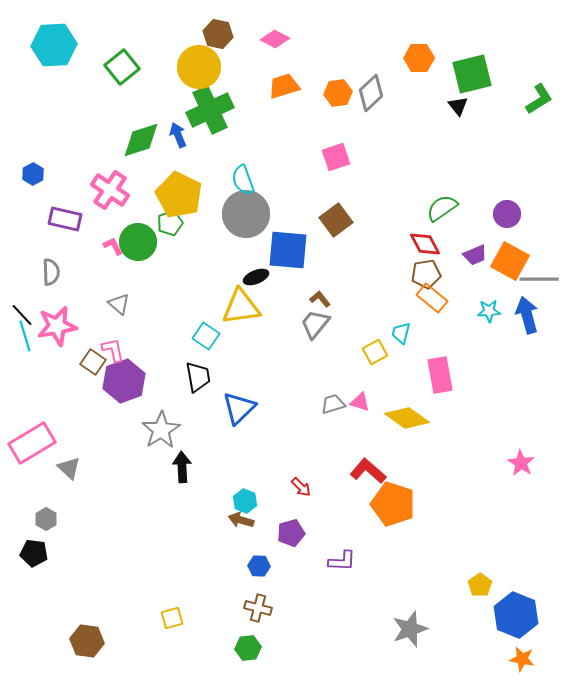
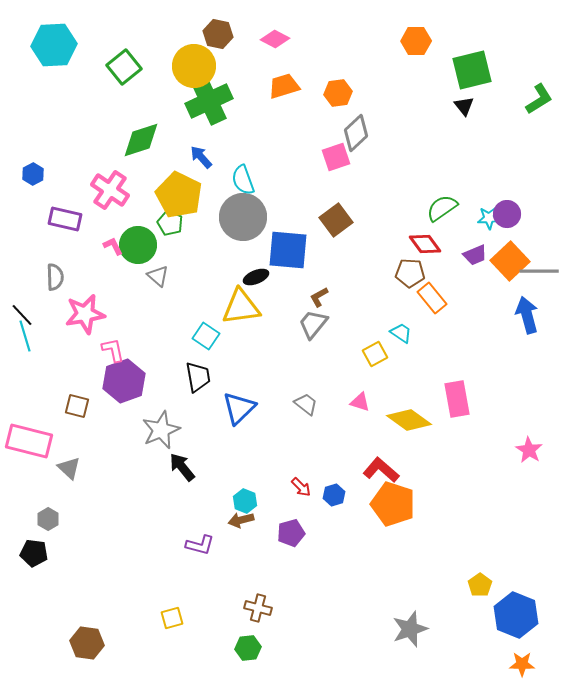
orange hexagon at (419, 58): moved 3 px left, 17 px up
green square at (122, 67): moved 2 px right
yellow circle at (199, 67): moved 5 px left, 1 px up
green square at (472, 74): moved 4 px up
gray diamond at (371, 93): moved 15 px left, 40 px down
black triangle at (458, 106): moved 6 px right
green cross at (210, 110): moved 1 px left, 9 px up
blue arrow at (178, 135): moved 23 px right, 22 px down; rotated 20 degrees counterclockwise
gray circle at (246, 214): moved 3 px left, 3 px down
green pentagon at (170, 223): rotated 30 degrees counterclockwise
green circle at (138, 242): moved 3 px down
red diamond at (425, 244): rotated 8 degrees counterclockwise
orange square at (510, 261): rotated 18 degrees clockwise
gray semicircle at (51, 272): moved 4 px right, 5 px down
brown pentagon at (426, 274): moved 16 px left, 1 px up; rotated 12 degrees clockwise
gray line at (539, 279): moved 8 px up
orange rectangle at (432, 298): rotated 12 degrees clockwise
brown L-shape at (320, 299): moved 1 px left, 2 px up; rotated 80 degrees counterclockwise
gray triangle at (119, 304): moved 39 px right, 28 px up
cyan star at (489, 311): moved 93 px up
gray trapezoid at (315, 324): moved 2 px left
pink star at (57, 326): moved 28 px right, 12 px up
cyan trapezoid at (401, 333): rotated 110 degrees clockwise
yellow square at (375, 352): moved 2 px down
brown square at (93, 362): moved 16 px left, 44 px down; rotated 20 degrees counterclockwise
pink rectangle at (440, 375): moved 17 px right, 24 px down
gray trapezoid at (333, 404): moved 27 px left; rotated 55 degrees clockwise
yellow diamond at (407, 418): moved 2 px right, 2 px down
gray star at (161, 430): rotated 9 degrees clockwise
pink rectangle at (32, 443): moved 3 px left, 2 px up; rotated 45 degrees clockwise
pink star at (521, 463): moved 8 px right, 13 px up
black arrow at (182, 467): rotated 36 degrees counterclockwise
red L-shape at (368, 471): moved 13 px right, 1 px up
gray hexagon at (46, 519): moved 2 px right
brown arrow at (241, 520): rotated 30 degrees counterclockwise
purple L-shape at (342, 561): moved 142 px left, 16 px up; rotated 12 degrees clockwise
blue hexagon at (259, 566): moved 75 px right, 71 px up; rotated 20 degrees counterclockwise
brown hexagon at (87, 641): moved 2 px down
orange star at (522, 659): moved 5 px down; rotated 10 degrees counterclockwise
